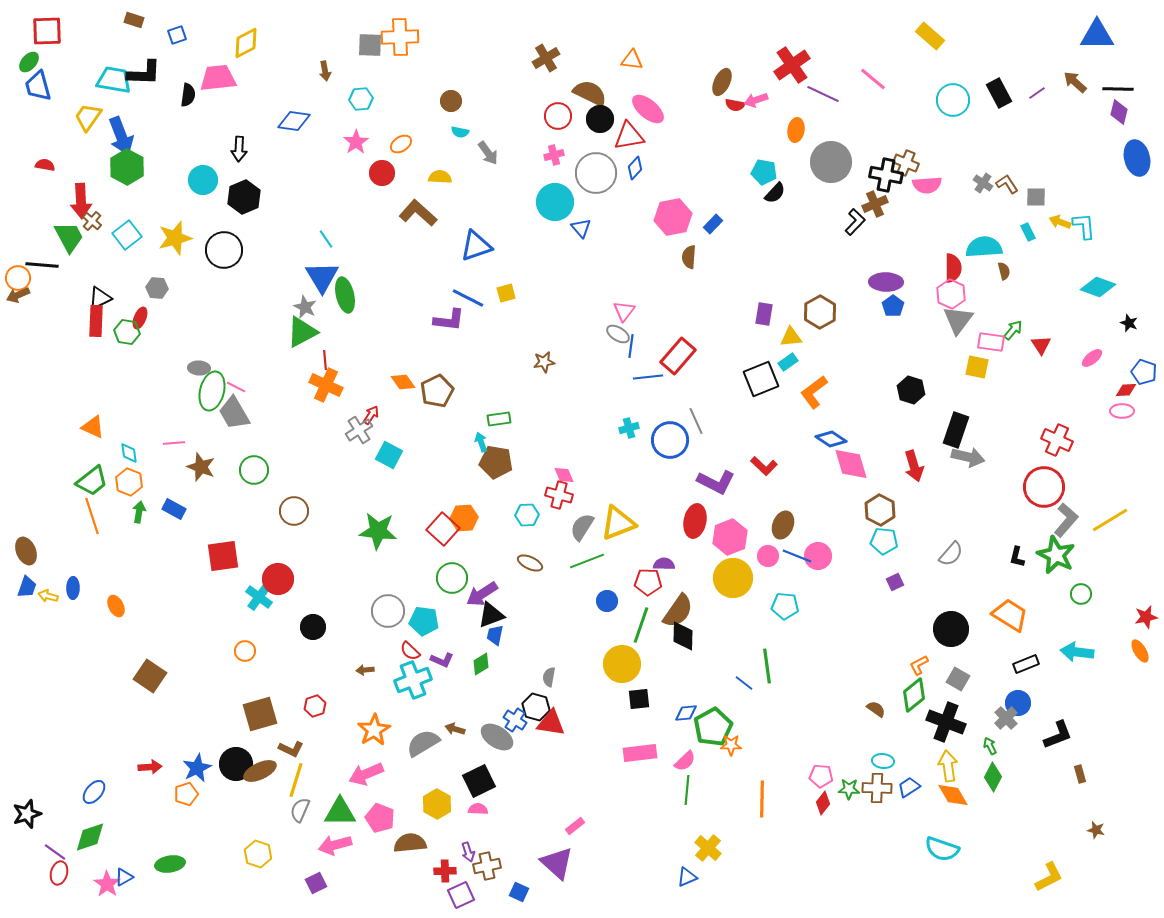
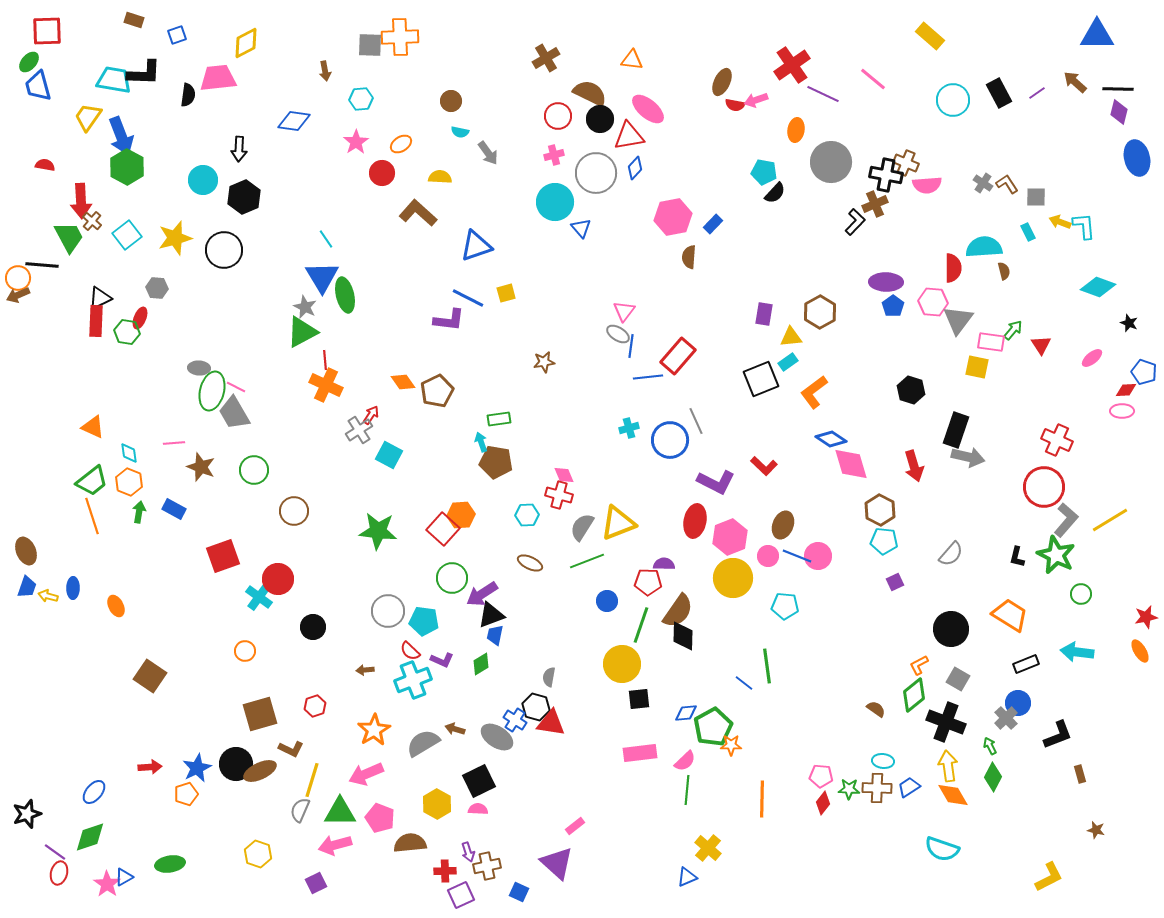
pink hexagon at (951, 294): moved 18 px left, 8 px down; rotated 20 degrees counterclockwise
orange hexagon at (464, 518): moved 3 px left, 3 px up
red square at (223, 556): rotated 12 degrees counterclockwise
yellow line at (296, 780): moved 16 px right
